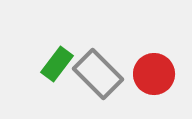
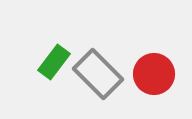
green rectangle: moved 3 px left, 2 px up
